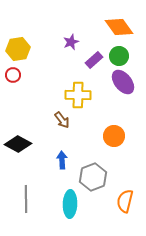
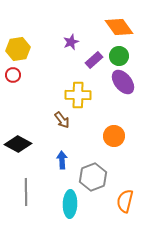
gray line: moved 7 px up
